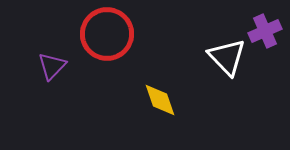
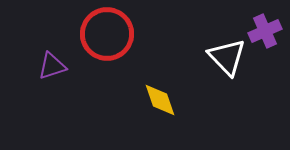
purple triangle: rotated 28 degrees clockwise
